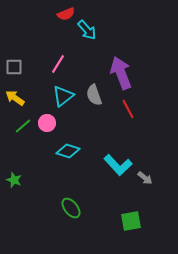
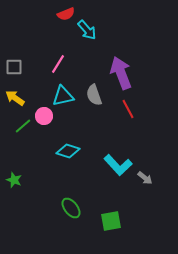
cyan triangle: rotated 25 degrees clockwise
pink circle: moved 3 px left, 7 px up
green square: moved 20 px left
